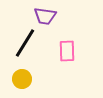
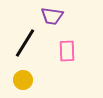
purple trapezoid: moved 7 px right
yellow circle: moved 1 px right, 1 px down
